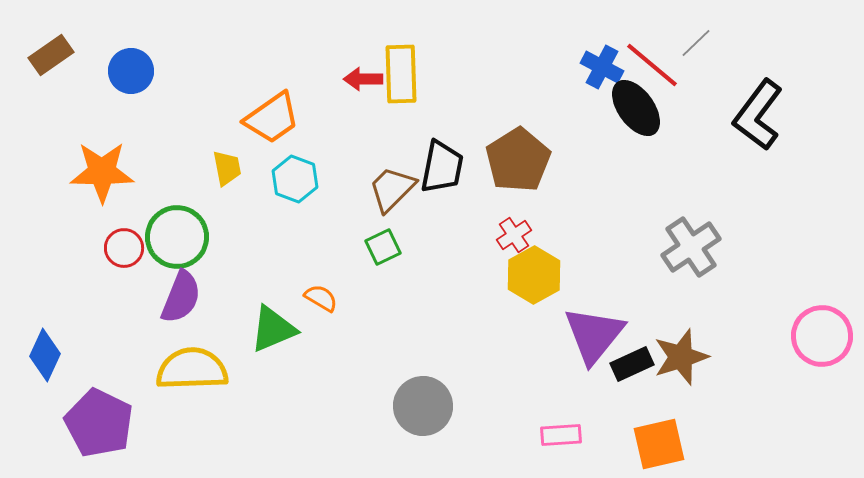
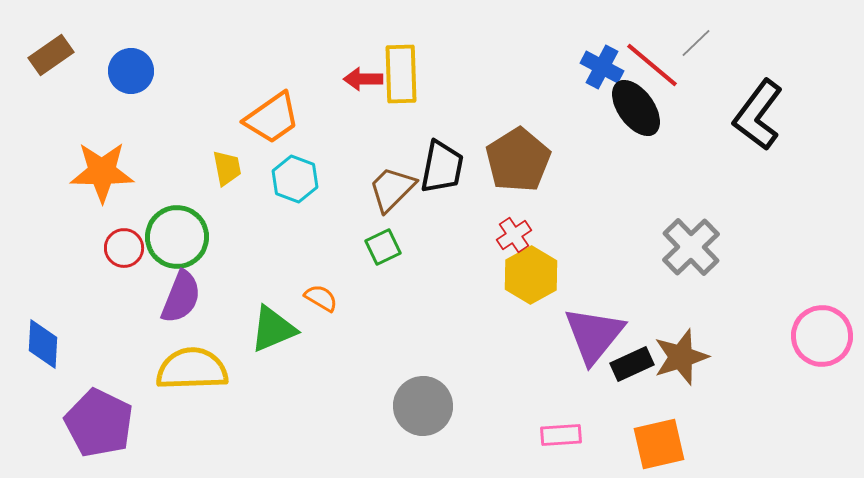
gray cross: rotated 10 degrees counterclockwise
yellow hexagon: moved 3 px left
blue diamond: moved 2 px left, 11 px up; rotated 21 degrees counterclockwise
